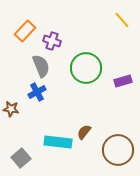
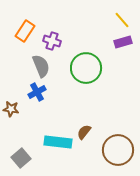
orange rectangle: rotated 10 degrees counterclockwise
purple rectangle: moved 39 px up
